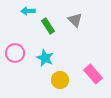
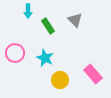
cyan arrow: rotated 88 degrees counterclockwise
